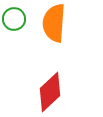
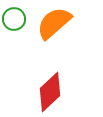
orange semicircle: rotated 45 degrees clockwise
